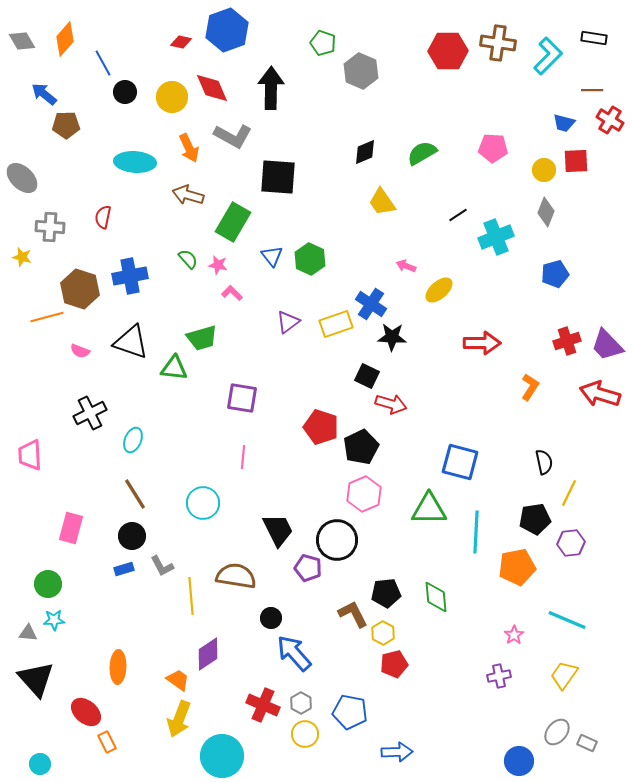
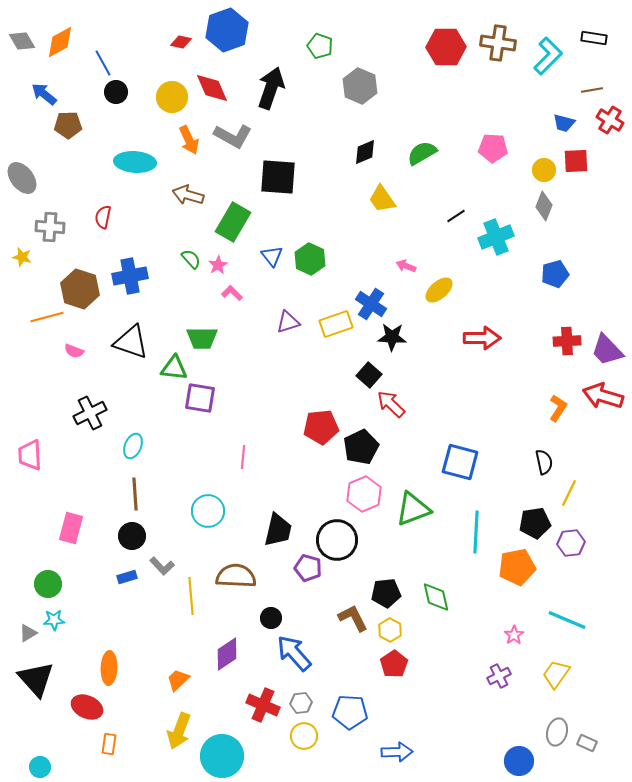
orange diamond at (65, 39): moved 5 px left, 3 px down; rotated 20 degrees clockwise
green pentagon at (323, 43): moved 3 px left, 3 px down
red hexagon at (448, 51): moved 2 px left, 4 px up
gray hexagon at (361, 71): moved 1 px left, 15 px down
black arrow at (271, 88): rotated 18 degrees clockwise
brown line at (592, 90): rotated 10 degrees counterclockwise
black circle at (125, 92): moved 9 px left
brown pentagon at (66, 125): moved 2 px right
orange arrow at (189, 148): moved 8 px up
gray ellipse at (22, 178): rotated 8 degrees clockwise
yellow trapezoid at (382, 202): moved 3 px up
gray diamond at (546, 212): moved 2 px left, 6 px up
black line at (458, 215): moved 2 px left, 1 px down
green semicircle at (188, 259): moved 3 px right
pink star at (218, 265): rotated 30 degrees clockwise
purple triangle at (288, 322): rotated 20 degrees clockwise
green trapezoid at (202, 338): rotated 16 degrees clockwise
red cross at (567, 341): rotated 16 degrees clockwise
red arrow at (482, 343): moved 5 px up
purple trapezoid at (607, 345): moved 5 px down
pink semicircle at (80, 351): moved 6 px left
black square at (367, 376): moved 2 px right, 1 px up; rotated 15 degrees clockwise
orange L-shape at (530, 387): moved 28 px right, 21 px down
red arrow at (600, 394): moved 3 px right, 2 px down
purple square at (242, 398): moved 42 px left
red arrow at (391, 404): rotated 152 degrees counterclockwise
red pentagon at (321, 427): rotated 24 degrees counterclockwise
cyan ellipse at (133, 440): moved 6 px down
brown line at (135, 494): rotated 28 degrees clockwise
cyan circle at (203, 503): moved 5 px right, 8 px down
green triangle at (429, 509): moved 16 px left; rotated 21 degrees counterclockwise
black pentagon at (535, 519): moved 4 px down
black trapezoid at (278, 530): rotated 39 degrees clockwise
gray L-shape at (162, 566): rotated 15 degrees counterclockwise
blue rectangle at (124, 569): moved 3 px right, 8 px down
brown semicircle at (236, 576): rotated 6 degrees counterclockwise
green diamond at (436, 597): rotated 8 degrees counterclockwise
brown L-shape at (353, 614): moved 4 px down
gray triangle at (28, 633): rotated 36 degrees counterclockwise
yellow hexagon at (383, 633): moved 7 px right, 3 px up
purple diamond at (208, 654): moved 19 px right
red pentagon at (394, 664): rotated 20 degrees counterclockwise
orange ellipse at (118, 667): moved 9 px left, 1 px down
yellow trapezoid at (564, 675): moved 8 px left, 1 px up
purple cross at (499, 676): rotated 15 degrees counterclockwise
orange trapezoid at (178, 680): rotated 80 degrees counterclockwise
gray hexagon at (301, 703): rotated 25 degrees clockwise
red ellipse at (86, 712): moved 1 px right, 5 px up; rotated 16 degrees counterclockwise
blue pentagon at (350, 712): rotated 8 degrees counterclockwise
yellow arrow at (179, 719): moved 12 px down
gray ellipse at (557, 732): rotated 24 degrees counterclockwise
yellow circle at (305, 734): moved 1 px left, 2 px down
orange rectangle at (107, 742): moved 2 px right, 2 px down; rotated 35 degrees clockwise
cyan circle at (40, 764): moved 3 px down
